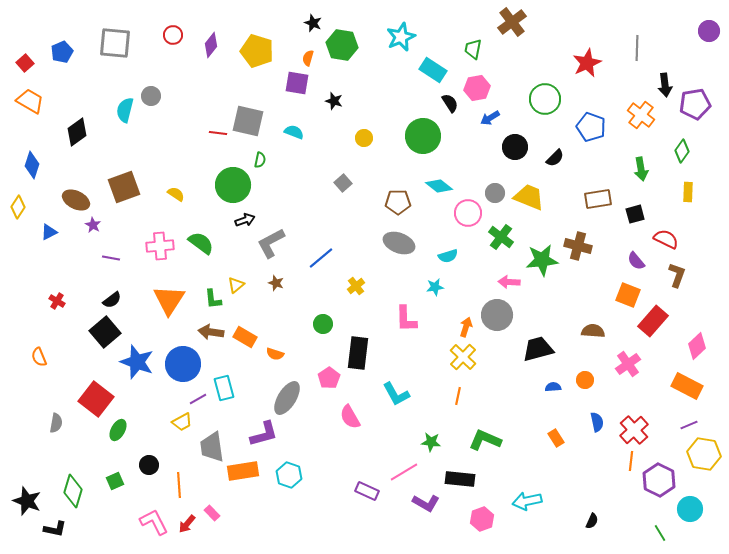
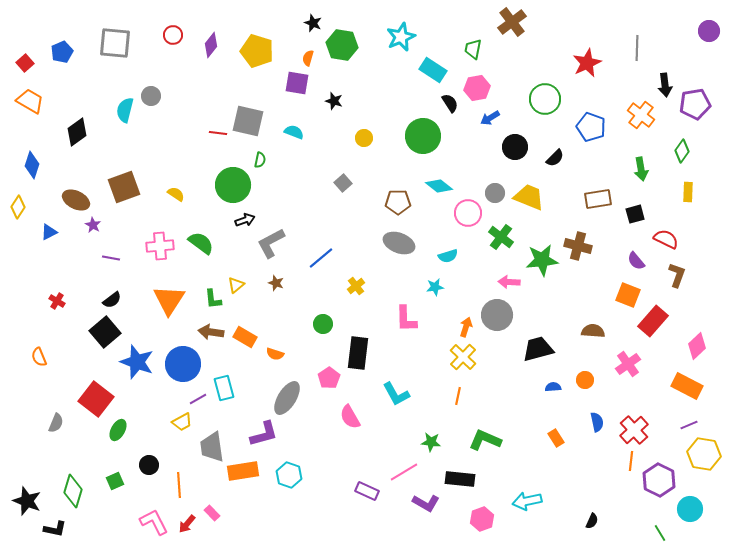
gray semicircle at (56, 423): rotated 12 degrees clockwise
